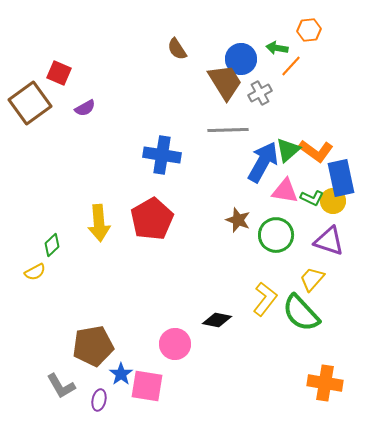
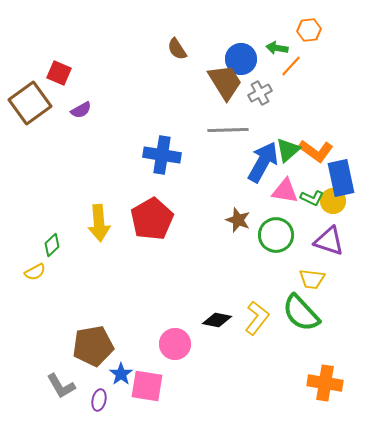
purple semicircle: moved 4 px left, 2 px down
yellow trapezoid: rotated 124 degrees counterclockwise
yellow L-shape: moved 8 px left, 19 px down
